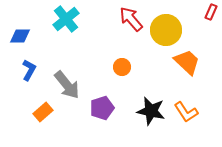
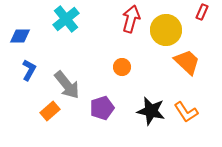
red rectangle: moved 9 px left
red arrow: rotated 56 degrees clockwise
orange rectangle: moved 7 px right, 1 px up
